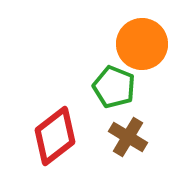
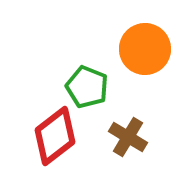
orange circle: moved 3 px right, 5 px down
green pentagon: moved 27 px left
